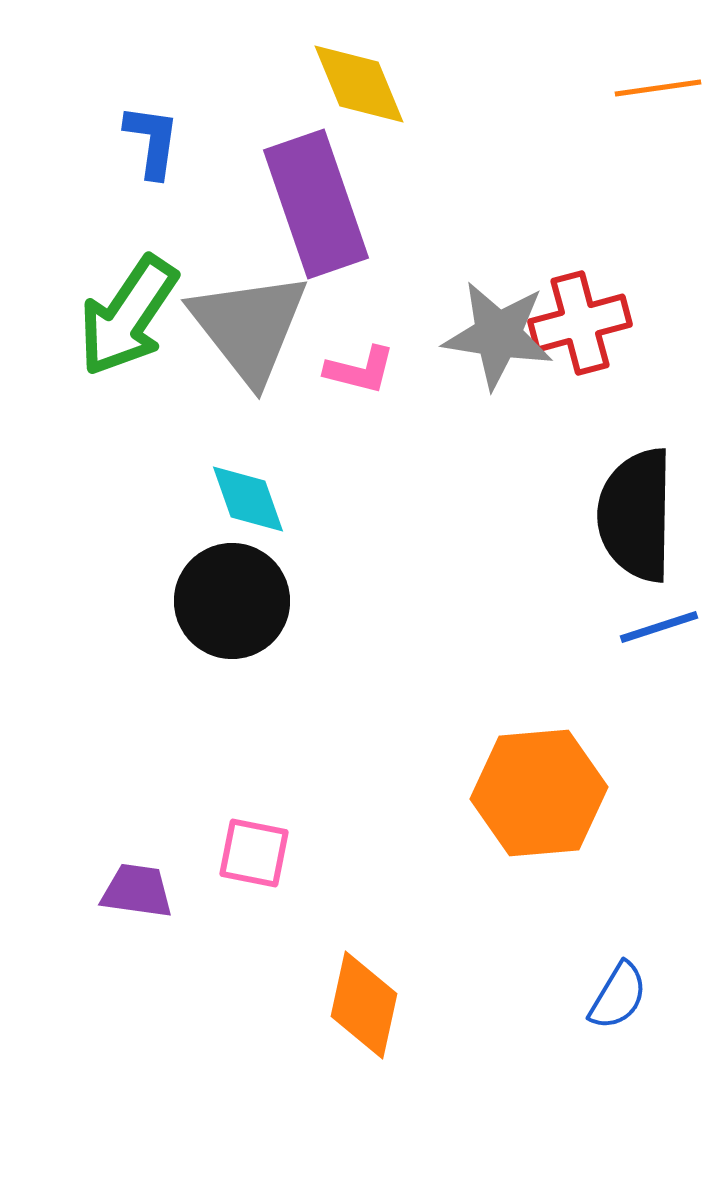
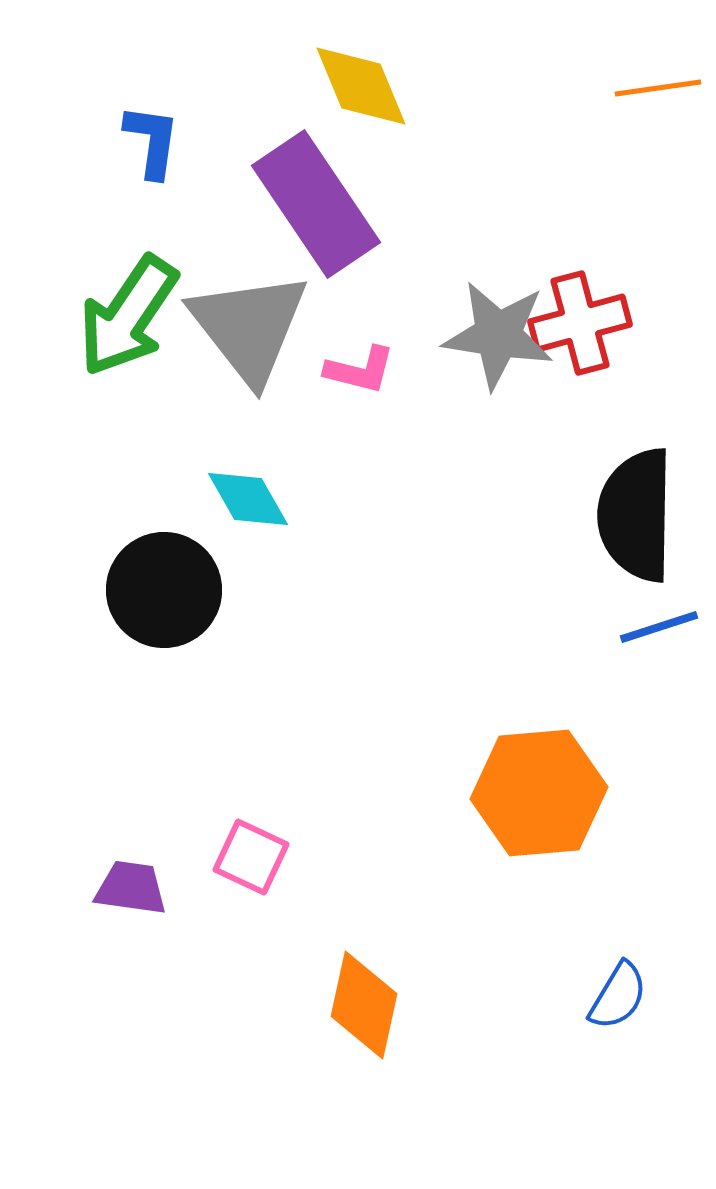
yellow diamond: moved 2 px right, 2 px down
purple rectangle: rotated 15 degrees counterclockwise
cyan diamond: rotated 10 degrees counterclockwise
black circle: moved 68 px left, 11 px up
pink square: moved 3 px left, 4 px down; rotated 14 degrees clockwise
purple trapezoid: moved 6 px left, 3 px up
